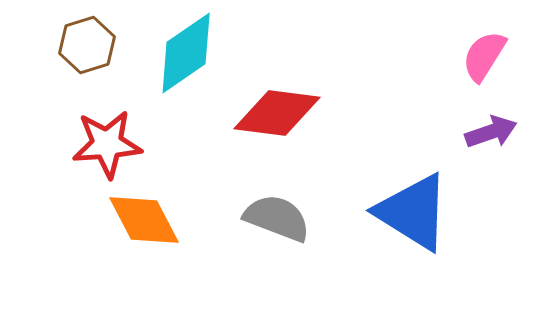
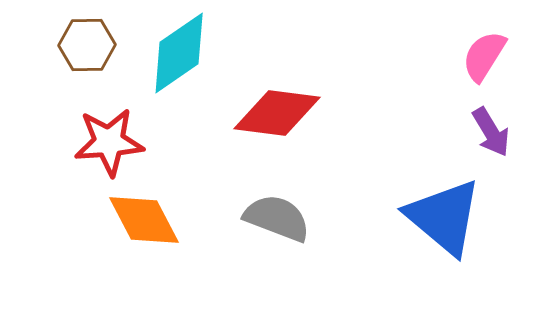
brown hexagon: rotated 16 degrees clockwise
cyan diamond: moved 7 px left
purple arrow: rotated 78 degrees clockwise
red star: moved 2 px right, 2 px up
blue triangle: moved 31 px right, 5 px down; rotated 8 degrees clockwise
